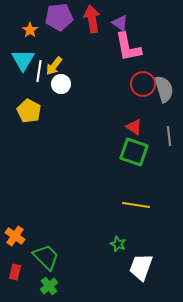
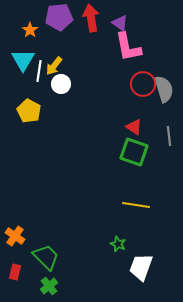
red arrow: moved 1 px left, 1 px up
